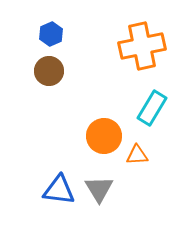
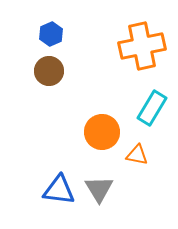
orange circle: moved 2 px left, 4 px up
orange triangle: rotated 15 degrees clockwise
